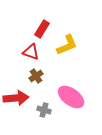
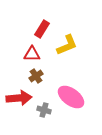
red triangle: moved 1 px right, 2 px down; rotated 18 degrees counterclockwise
red arrow: moved 3 px right
